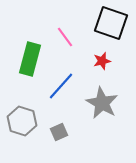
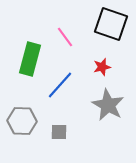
black square: moved 1 px down
red star: moved 6 px down
blue line: moved 1 px left, 1 px up
gray star: moved 6 px right, 2 px down
gray hexagon: rotated 16 degrees counterclockwise
gray square: rotated 24 degrees clockwise
